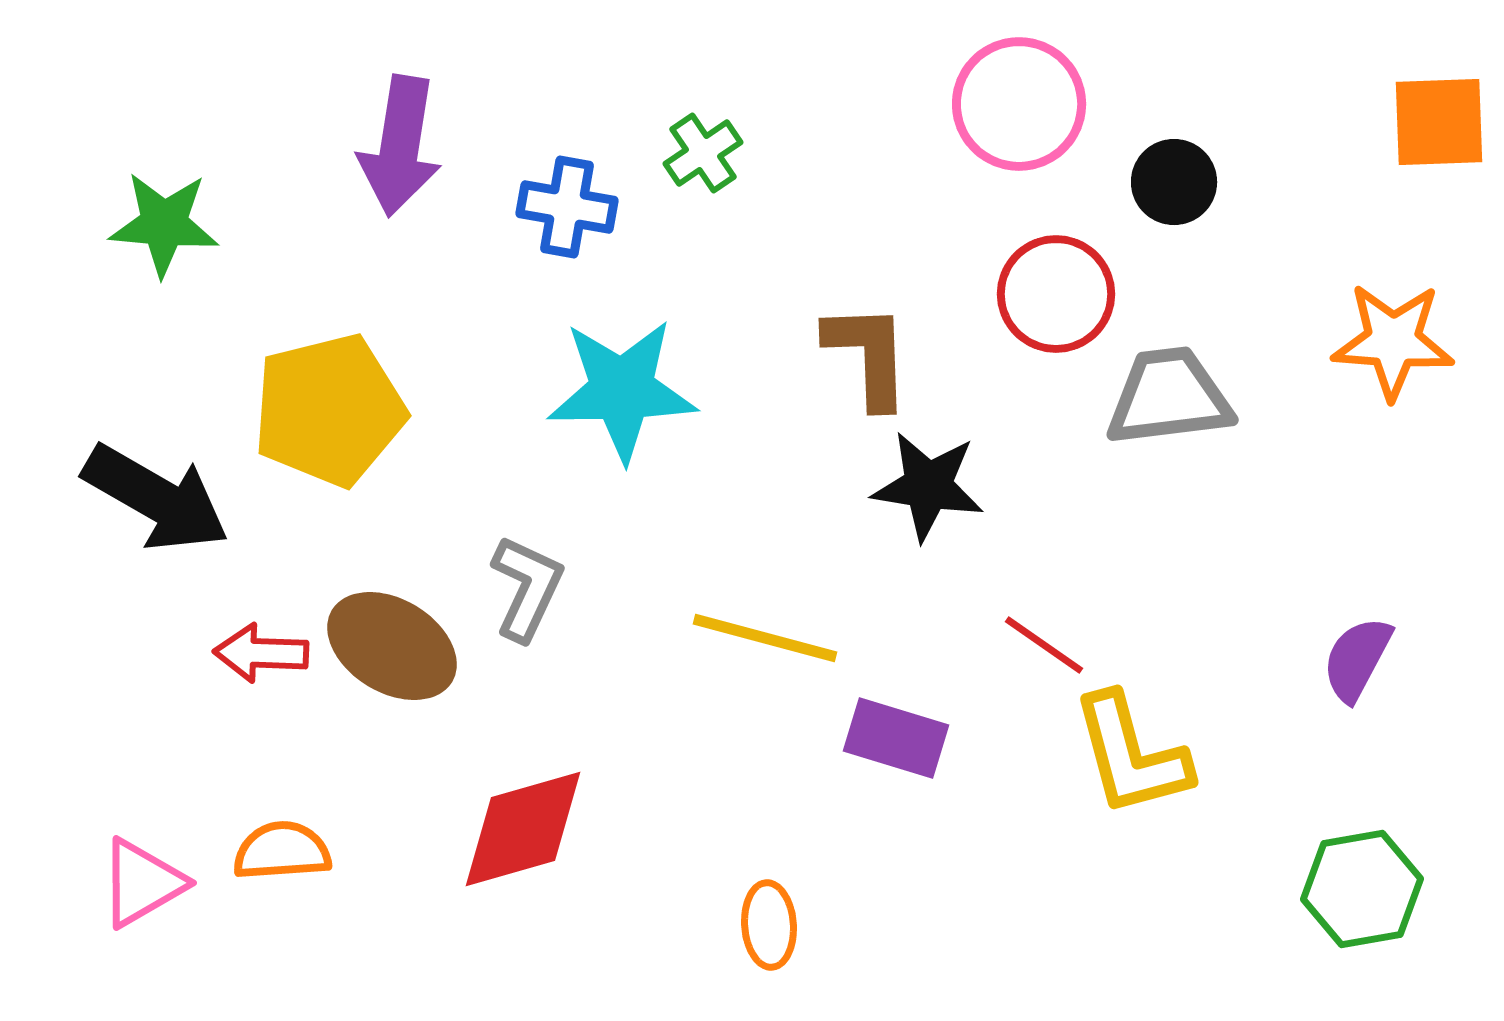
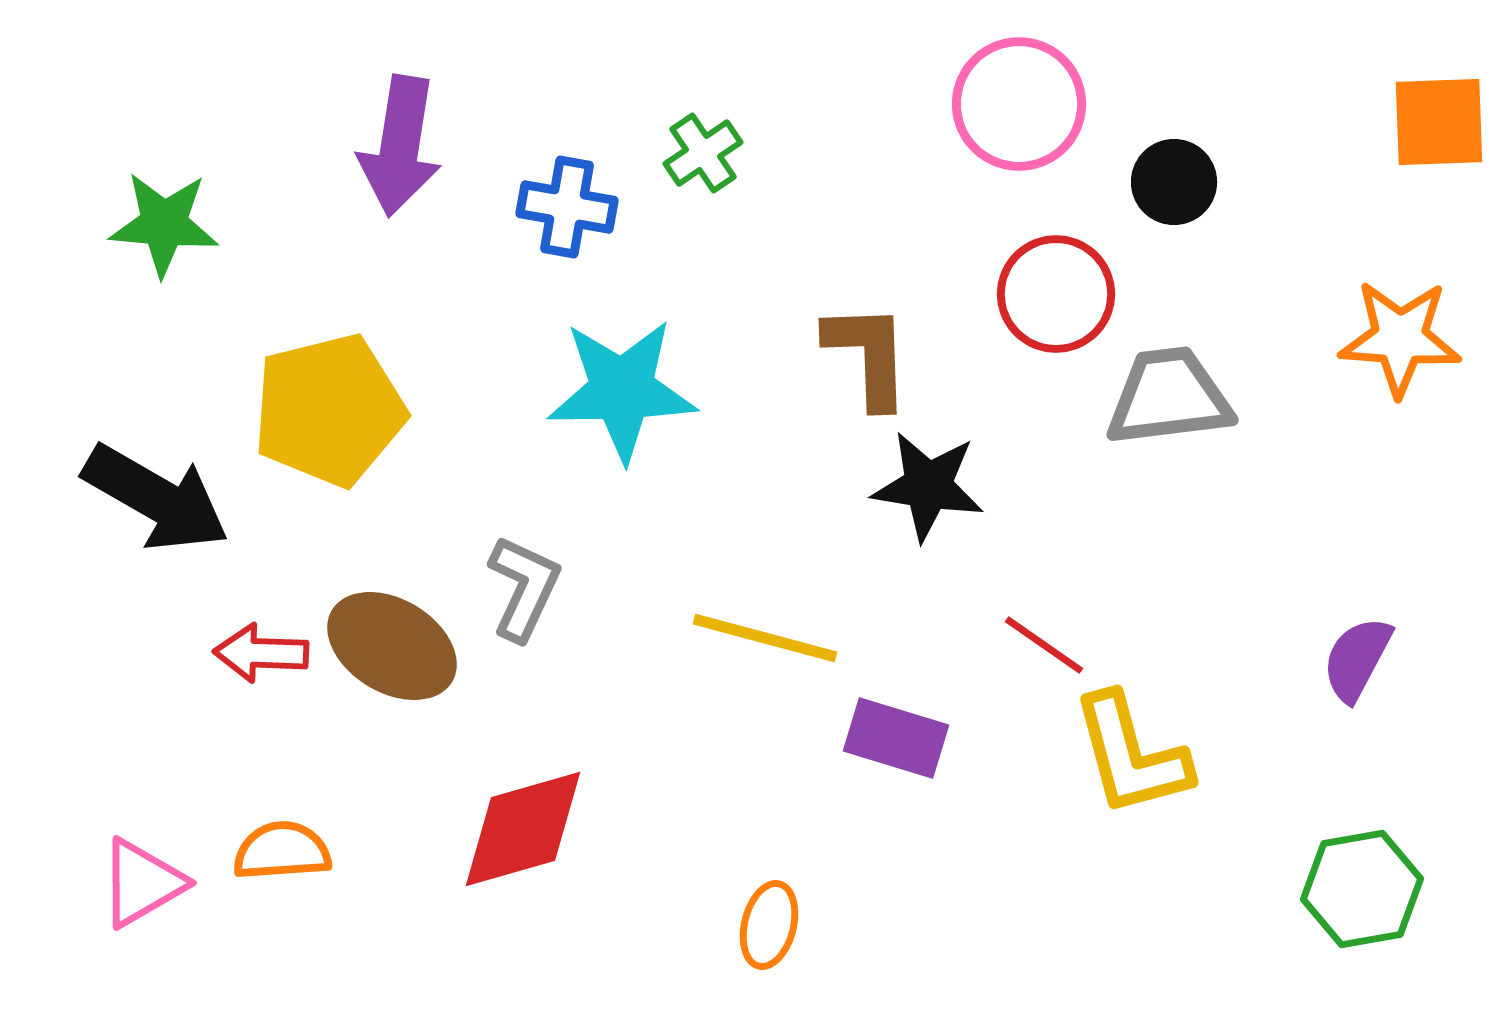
orange star: moved 7 px right, 3 px up
gray L-shape: moved 3 px left
orange ellipse: rotated 18 degrees clockwise
